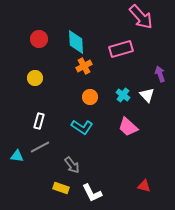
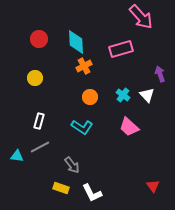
pink trapezoid: moved 1 px right
red triangle: moved 9 px right; rotated 40 degrees clockwise
